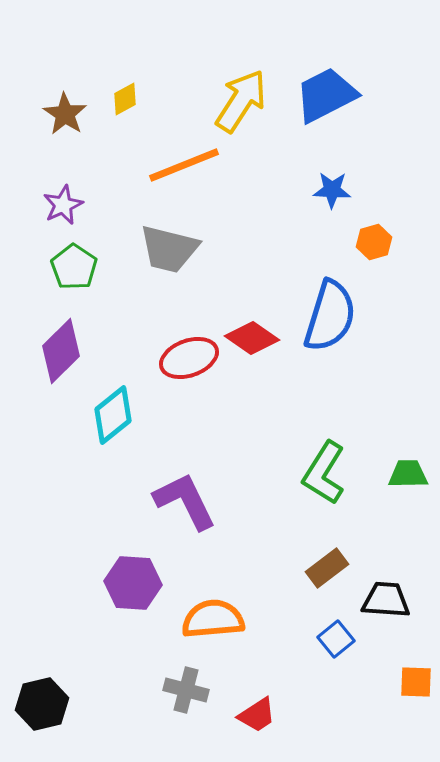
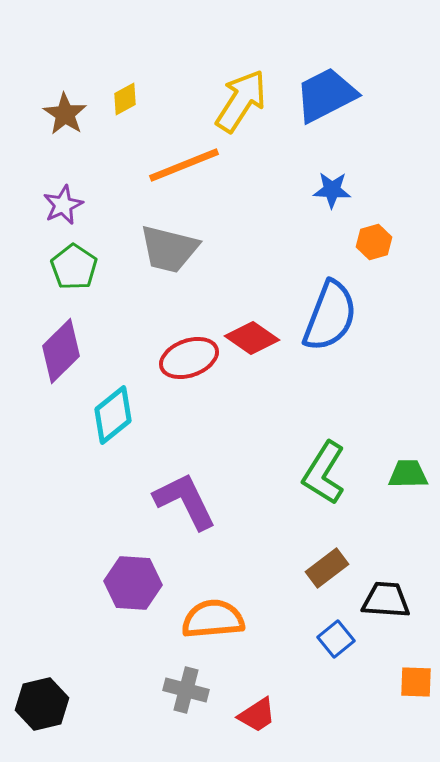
blue semicircle: rotated 4 degrees clockwise
